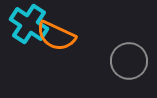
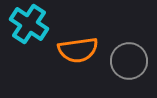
orange semicircle: moved 22 px right, 14 px down; rotated 33 degrees counterclockwise
